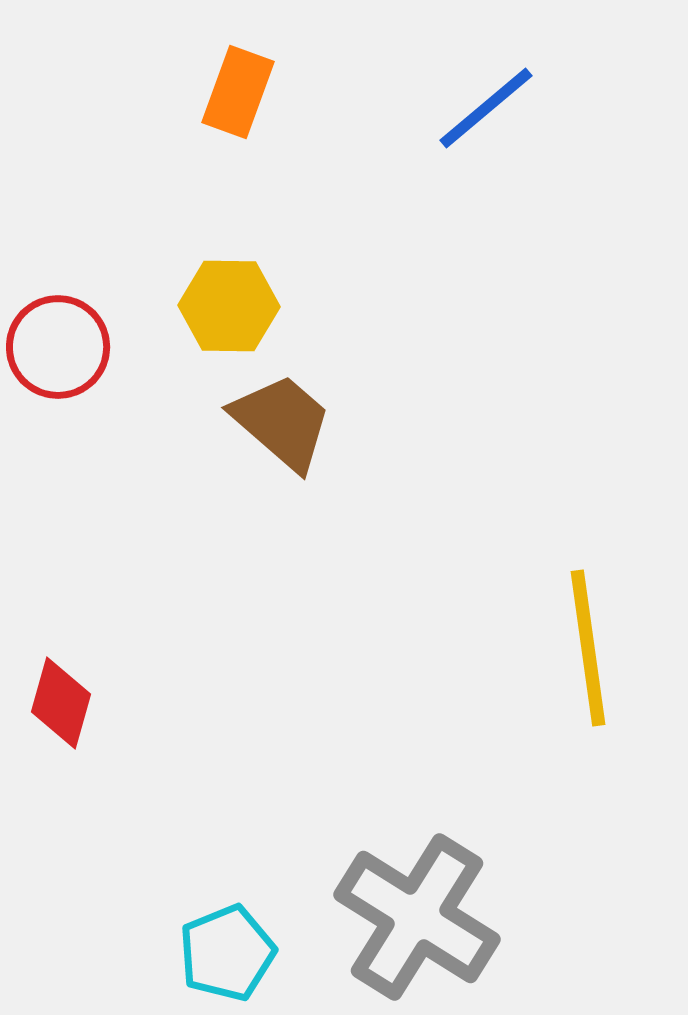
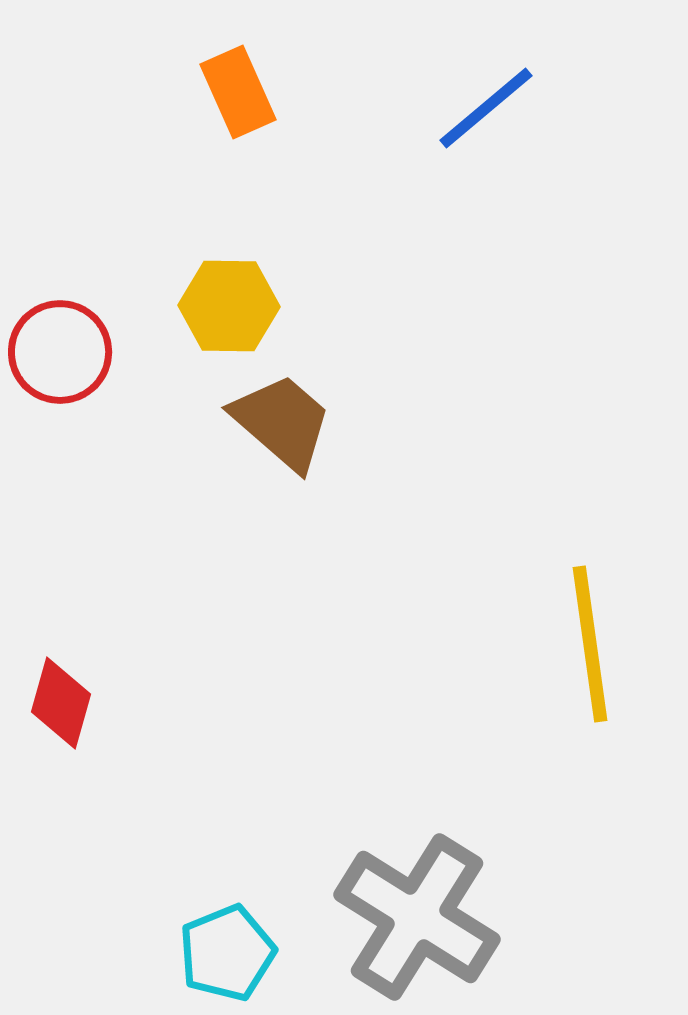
orange rectangle: rotated 44 degrees counterclockwise
red circle: moved 2 px right, 5 px down
yellow line: moved 2 px right, 4 px up
